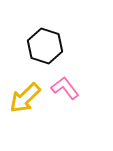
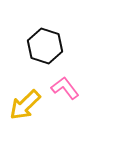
yellow arrow: moved 7 px down
